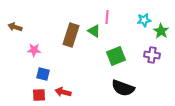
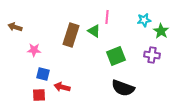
red arrow: moved 1 px left, 5 px up
